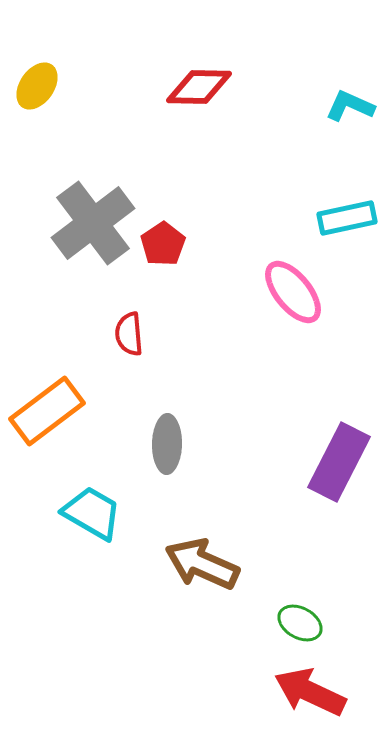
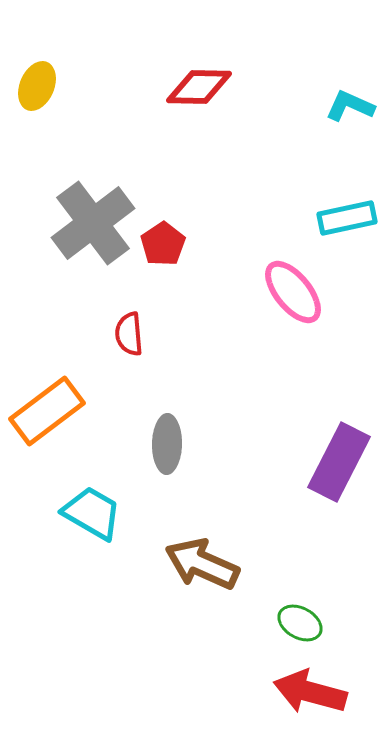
yellow ellipse: rotated 12 degrees counterclockwise
red arrow: rotated 10 degrees counterclockwise
